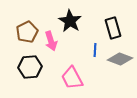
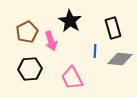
blue line: moved 1 px down
gray diamond: rotated 15 degrees counterclockwise
black hexagon: moved 2 px down
